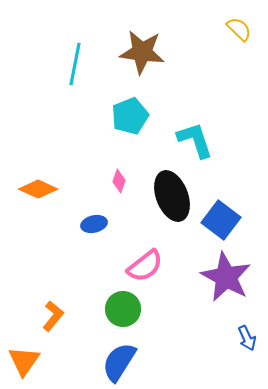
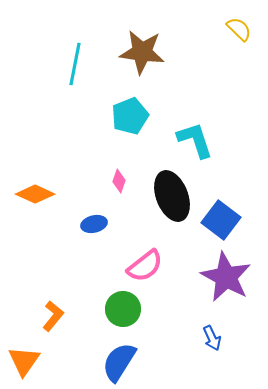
orange diamond: moved 3 px left, 5 px down
blue arrow: moved 35 px left
